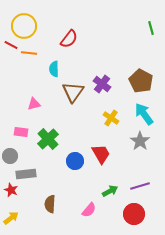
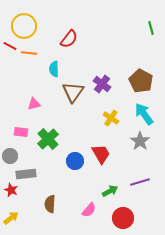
red line: moved 1 px left, 1 px down
purple line: moved 4 px up
red circle: moved 11 px left, 4 px down
